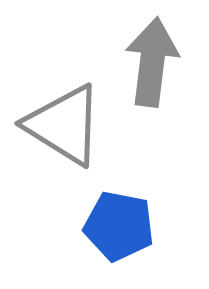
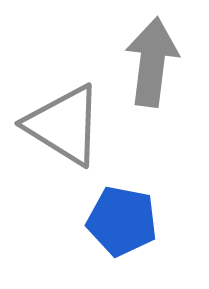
blue pentagon: moved 3 px right, 5 px up
